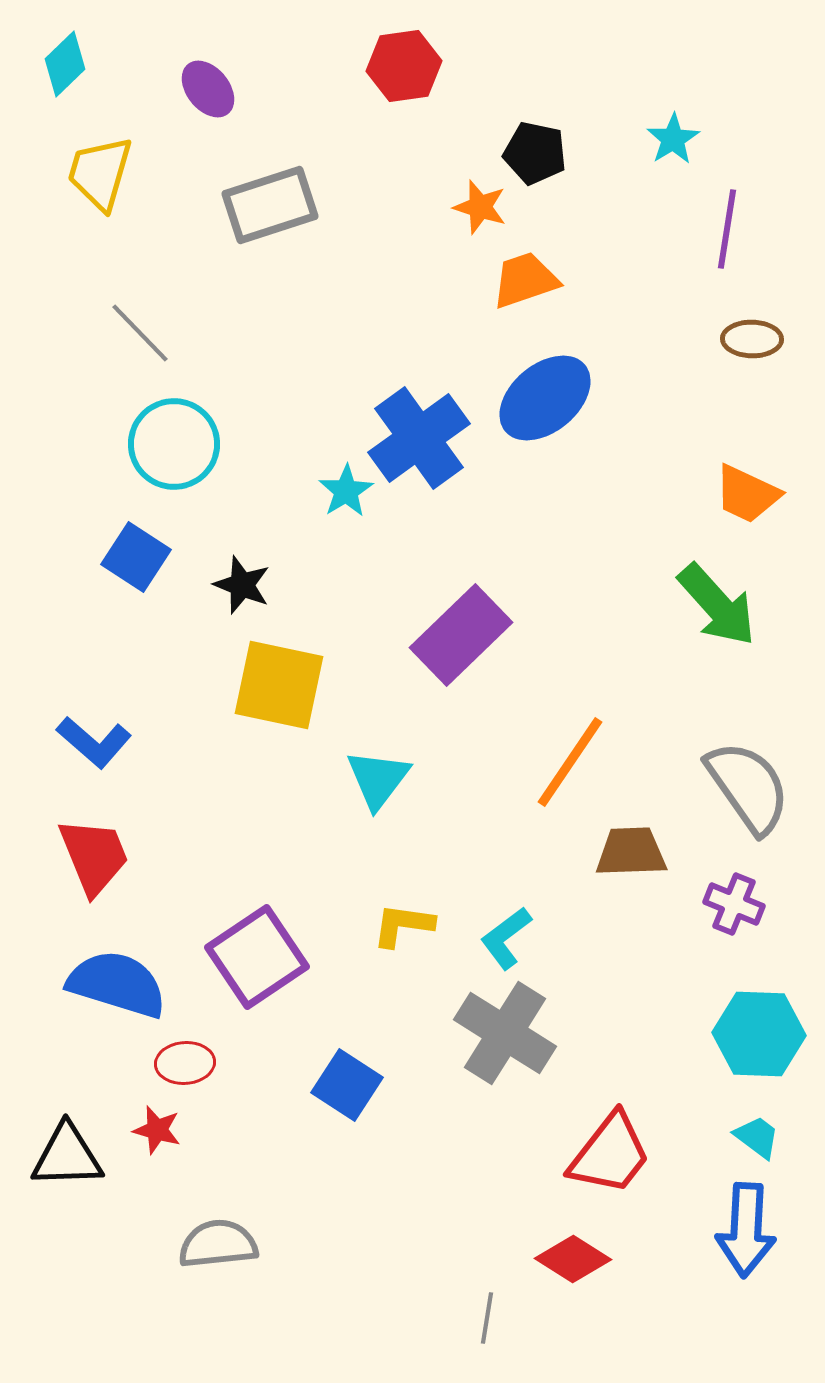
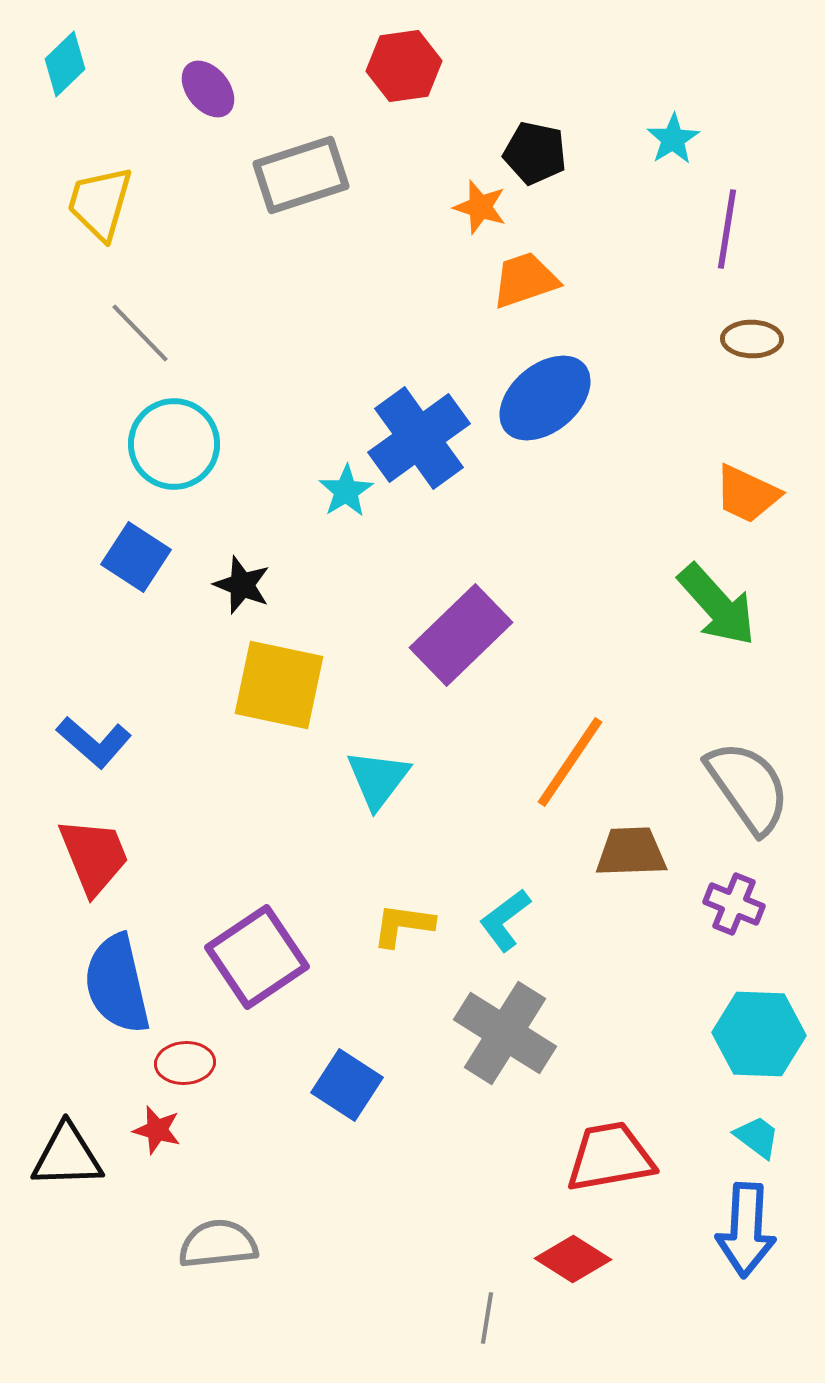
yellow trapezoid at (100, 173): moved 30 px down
gray rectangle at (270, 205): moved 31 px right, 30 px up
cyan L-shape at (506, 938): moved 1 px left, 18 px up
blue semicircle at (117, 984): rotated 120 degrees counterclockwise
red trapezoid at (610, 1154): moved 3 px down; rotated 138 degrees counterclockwise
